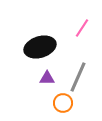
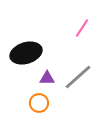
black ellipse: moved 14 px left, 6 px down
gray line: rotated 24 degrees clockwise
orange circle: moved 24 px left
